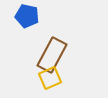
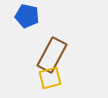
yellow square: rotated 10 degrees clockwise
